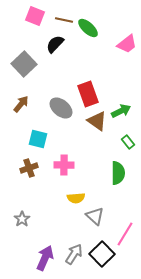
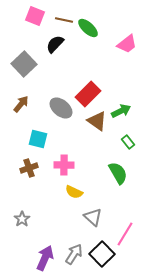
red rectangle: rotated 65 degrees clockwise
green semicircle: rotated 30 degrees counterclockwise
yellow semicircle: moved 2 px left, 6 px up; rotated 30 degrees clockwise
gray triangle: moved 2 px left, 1 px down
